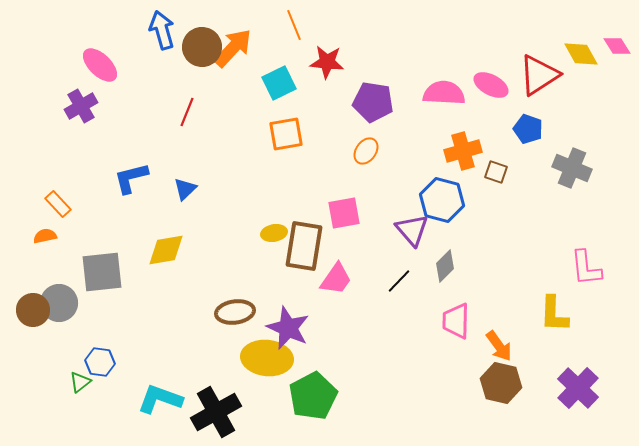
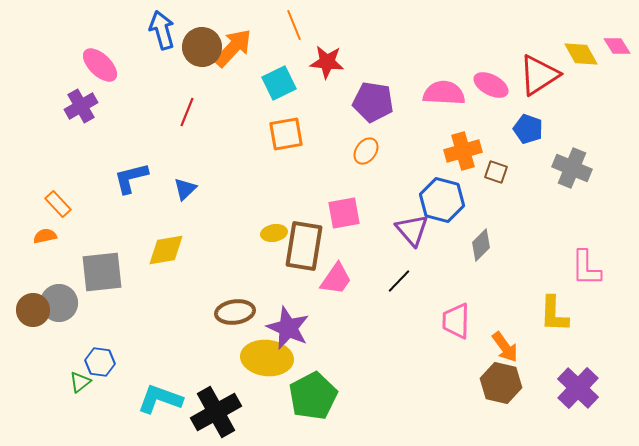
gray diamond at (445, 266): moved 36 px right, 21 px up
pink L-shape at (586, 268): rotated 6 degrees clockwise
orange arrow at (499, 346): moved 6 px right, 1 px down
